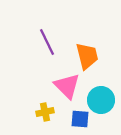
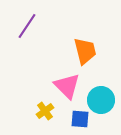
purple line: moved 20 px left, 16 px up; rotated 60 degrees clockwise
orange trapezoid: moved 2 px left, 5 px up
yellow cross: moved 1 px up; rotated 24 degrees counterclockwise
